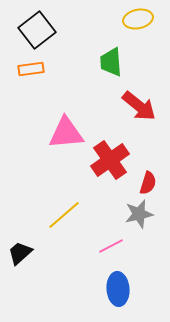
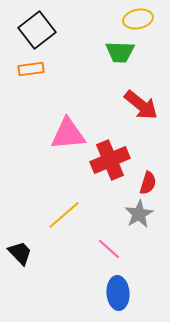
green trapezoid: moved 9 px right, 10 px up; rotated 84 degrees counterclockwise
red arrow: moved 2 px right, 1 px up
pink triangle: moved 2 px right, 1 px down
red cross: rotated 12 degrees clockwise
gray star: rotated 16 degrees counterclockwise
pink line: moved 2 px left, 3 px down; rotated 70 degrees clockwise
black trapezoid: rotated 88 degrees clockwise
blue ellipse: moved 4 px down
